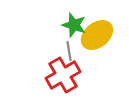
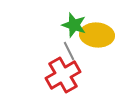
yellow ellipse: rotated 44 degrees clockwise
gray line: rotated 18 degrees counterclockwise
